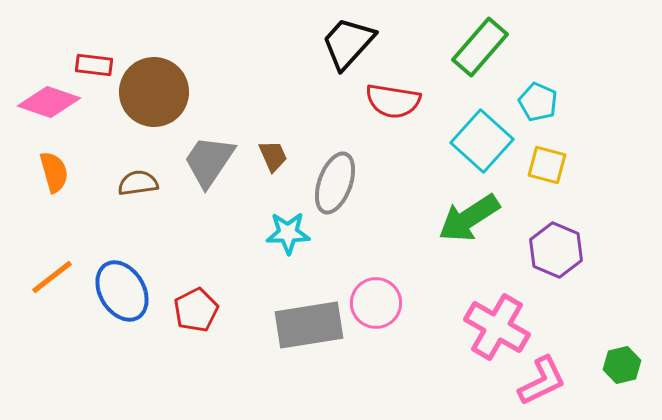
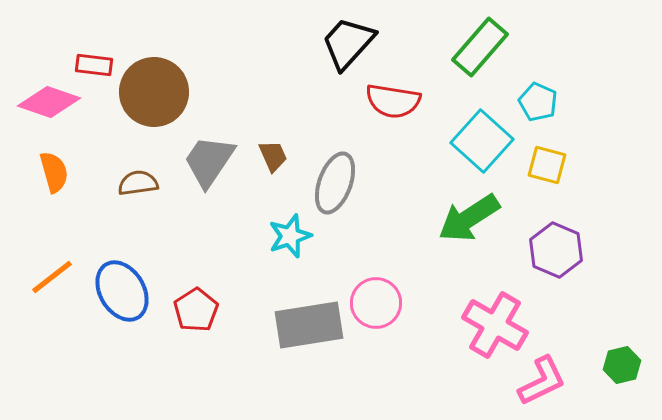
cyan star: moved 2 px right, 3 px down; rotated 18 degrees counterclockwise
red pentagon: rotated 6 degrees counterclockwise
pink cross: moved 2 px left, 2 px up
